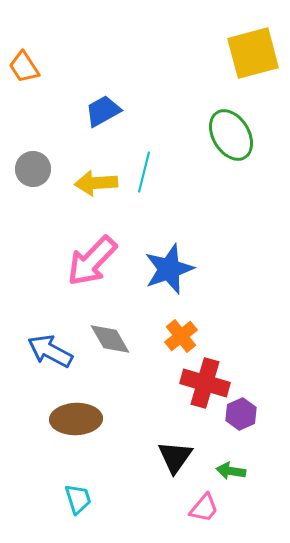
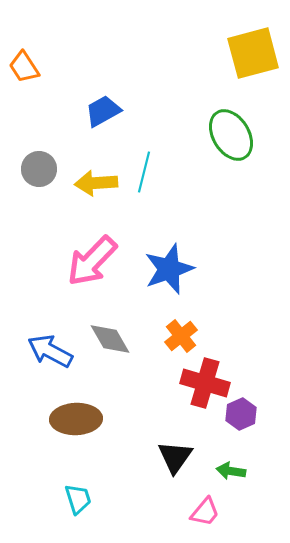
gray circle: moved 6 px right
pink trapezoid: moved 1 px right, 4 px down
